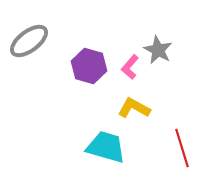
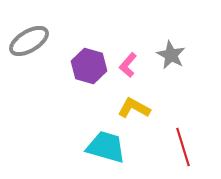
gray ellipse: rotated 6 degrees clockwise
gray star: moved 13 px right, 5 px down
pink L-shape: moved 2 px left, 2 px up
red line: moved 1 px right, 1 px up
